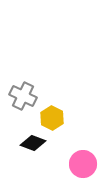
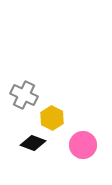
gray cross: moved 1 px right, 1 px up
pink circle: moved 19 px up
